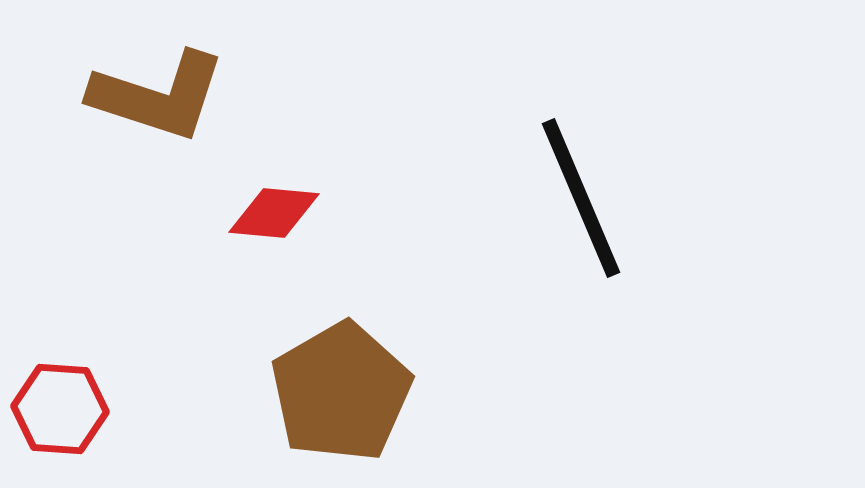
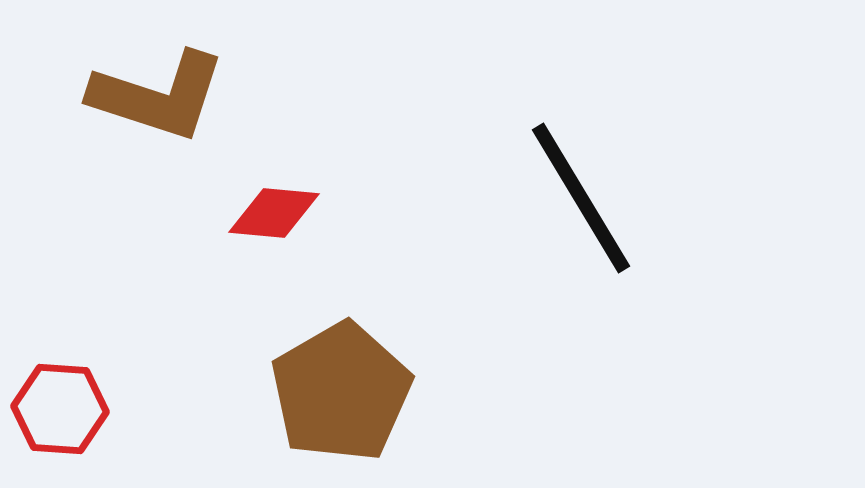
black line: rotated 8 degrees counterclockwise
